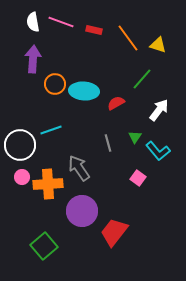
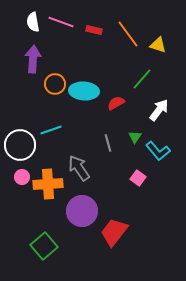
orange line: moved 4 px up
